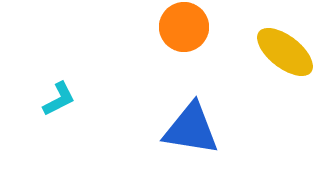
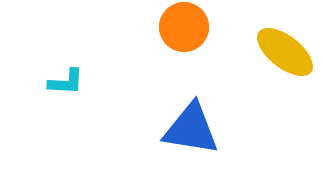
cyan L-shape: moved 7 px right, 17 px up; rotated 30 degrees clockwise
